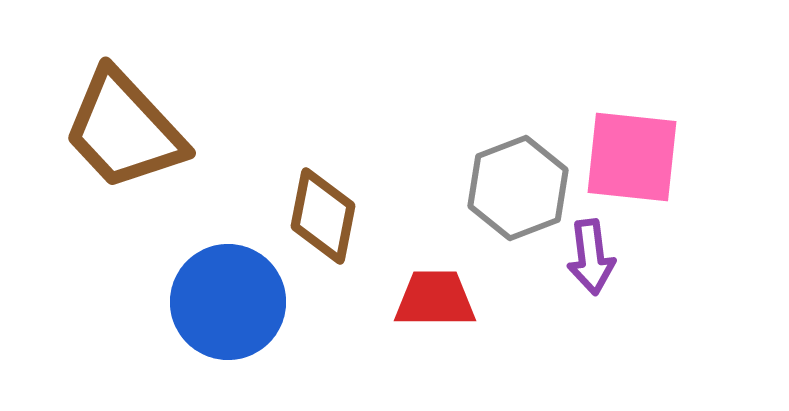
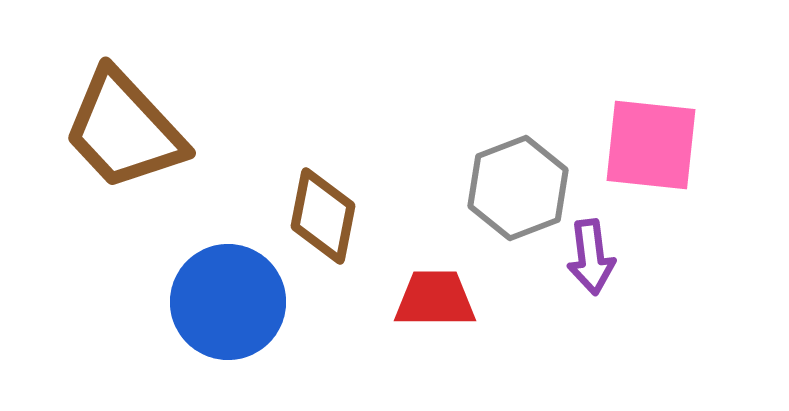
pink square: moved 19 px right, 12 px up
